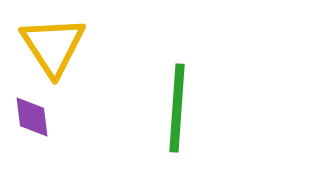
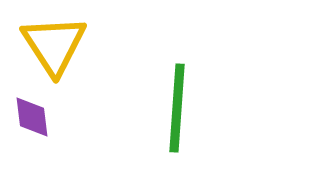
yellow triangle: moved 1 px right, 1 px up
